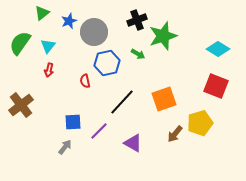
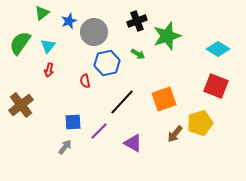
black cross: moved 1 px down
green star: moved 4 px right
